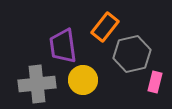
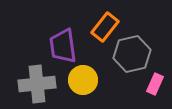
pink rectangle: moved 2 px down; rotated 10 degrees clockwise
